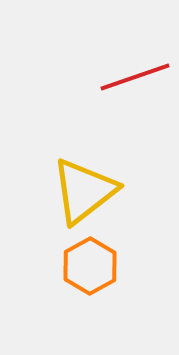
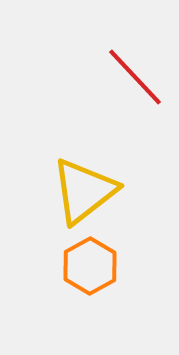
red line: rotated 66 degrees clockwise
